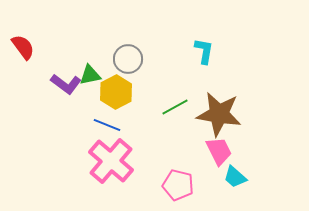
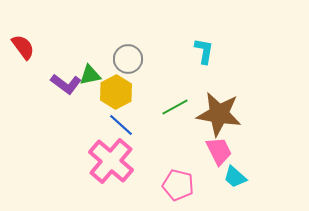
blue line: moved 14 px right; rotated 20 degrees clockwise
